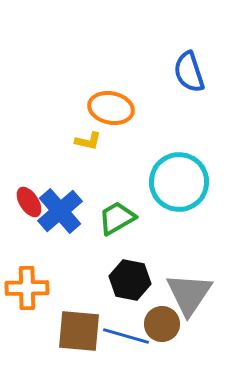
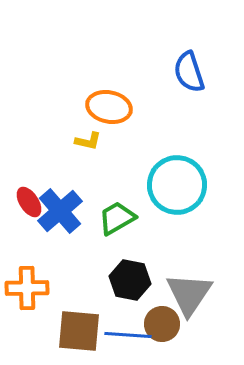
orange ellipse: moved 2 px left, 1 px up
cyan circle: moved 2 px left, 3 px down
blue line: moved 2 px right, 1 px up; rotated 12 degrees counterclockwise
